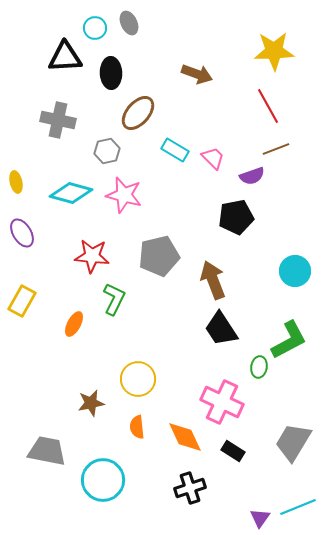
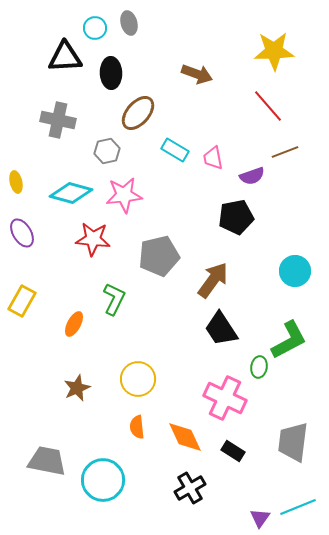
gray ellipse at (129, 23): rotated 10 degrees clockwise
red line at (268, 106): rotated 12 degrees counterclockwise
brown line at (276, 149): moved 9 px right, 3 px down
pink trapezoid at (213, 158): rotated 145 degrees counterclockwise
pink star at (124, 195): rotated 21 degrees counterclockwise
red star at (92, 256): moved 1 px right, 17 px up
brown arrow at (213, 280): rotated 57 degrees clockwise
pink cross at (222, 402): moved 3 px right, 4 px up
brown star at (91, 403): moved 14 px left, 15 px up; rotated 12 degrees counterclockwise
gray trapezoid at (293, 442): rotated 24 degrees counterclockwise
gray trapezoid at (47, 451): moved 10 px down
black cross at (190, 488): rotated 12 degrees counterclockwise
